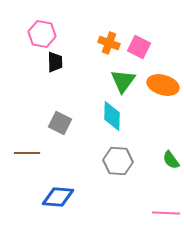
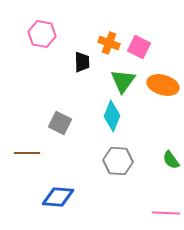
black trapezoid: moved 27 px right
cyan diamond: rotated 20 degrees clockwise
